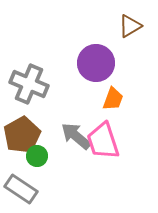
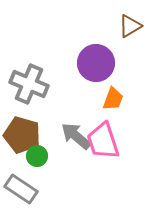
brown pentagon: rotated 27 degrees counterclockwise
